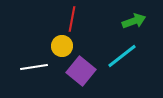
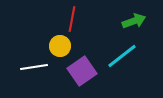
yellow circle: moved 2 px left
purple square: moved 1 px right; rotated 16 degrees clockwise
